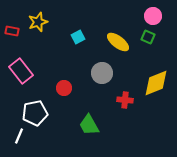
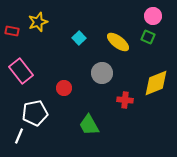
cyan square: moved 1 px right, 1 px down; rotated 16 degrees counterclockwise
